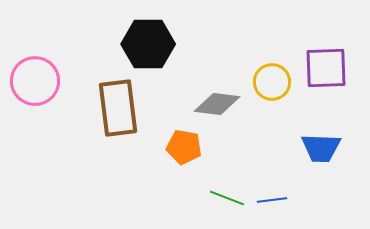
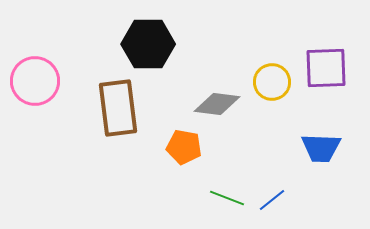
blue line: rotated 32 degrees counterclockwise
